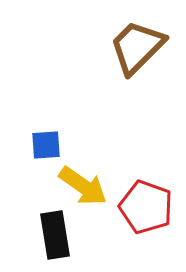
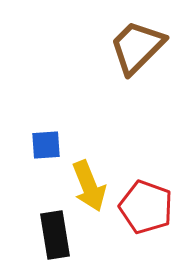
yellow arrow: moved 6 px right; rotated 33 degrees clockwise
